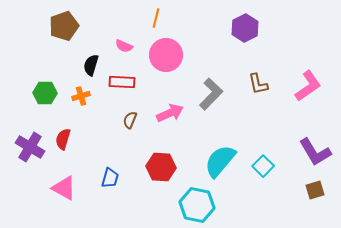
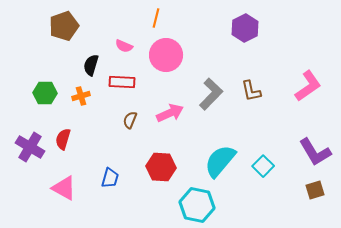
brown L-shape: moved 7 px left, 7 px down
